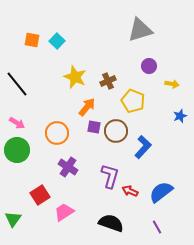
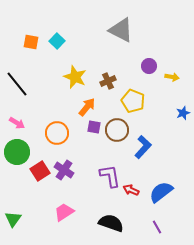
gray triangle: moved 19 px left; rotated 44 degrees clockwise
orange square: moved 1 px left, 2 px down
yellow arrow: moved 7 px up
blue star: moved 3 px right, 3 px up
brown circle: moved 1 px right, 1 px up
green circle: moved 2 px down
purple cross: moved 4 px left, 3 px down
purple L-shape: rotated 25 degrees counterclockwise
red arrow: moved 1 px right, 1 px up
red square: moved 24 px up
